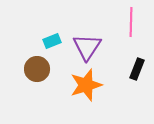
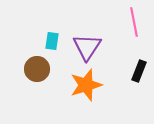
pink line: moved 3 px right; rotated 12 degrees counterclockwise
cyan rectangle: rotated 60 degrees counterclockwise
black rectangle: moved 2 px right, 2 px down
